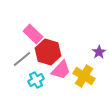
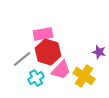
pink rectangle: moved 10 px right; rotated 54 degrees counterclockwise
purple star: rotated 24 degrees counterclockwise
cyan cross: moved 2 px up
